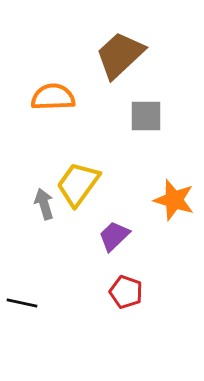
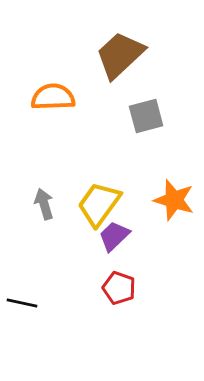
gray square: rotated 15 degrees counterclockwise
yellow trapezoid: moved 21 px right, 20 px down
red pentagon: moved 7 px left, 4 px up
